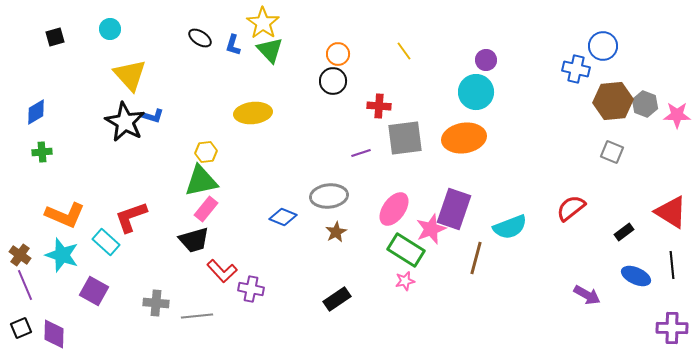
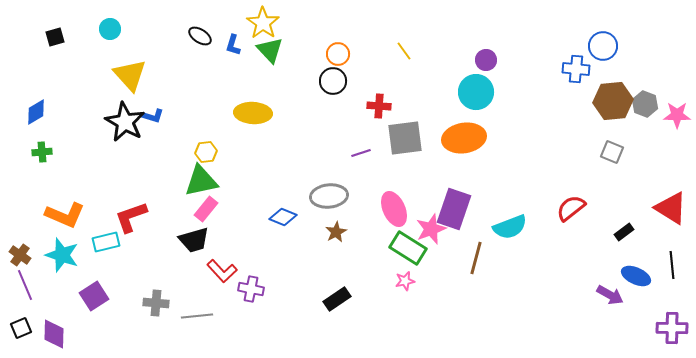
black ellipse at (200, 38): moved 2 px up
blue cross at (576, 69): rotated 8 degrees counterclockwise
yellow ellipse at (253, 113): rotated 9 degrees clockwise
pink ellipse at (394, 209): rotated 60 degrees counterclockwise
red triangle at (671, 212): moved 4 px up
cyan rectangle at (106, 242): rotated 56 degrees counterclockwise
green rectangle at (406, 250): moved 2 px right, 2 px up
purple square at (94, 291): moved 5 px down; rotated 28 degrees clockwise
purple arrow at (587, 295): moved 23 px right
